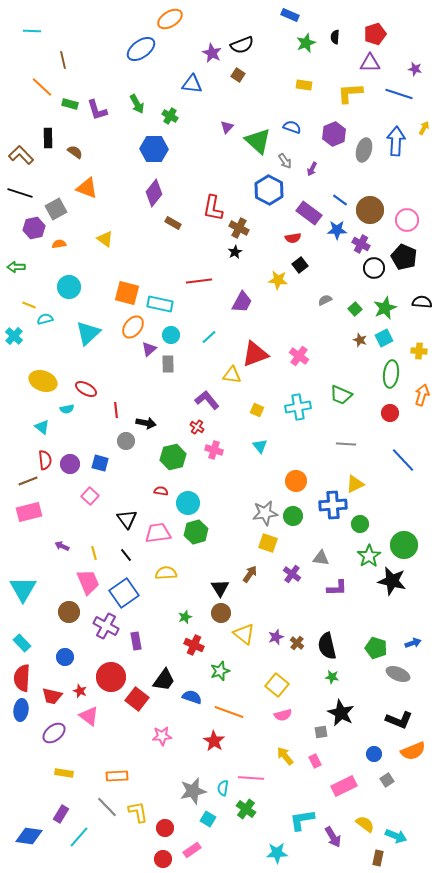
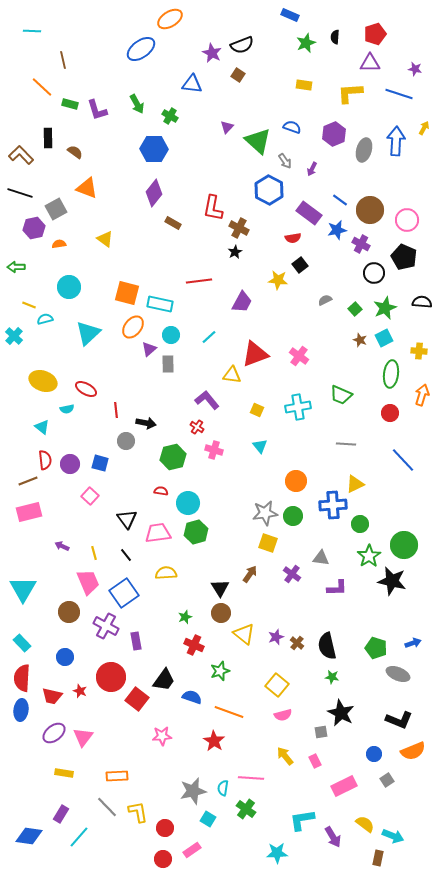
blue star at (337, 230): rotated 12 degrees counterclockwise
black circle at (374, 268): moved 5 px down
pink triangle at (89, 716): moved 6 px left, 21 px down; rotated 30 degrees clockwise
cyan arrow at (396, 836): moved 3 px left
